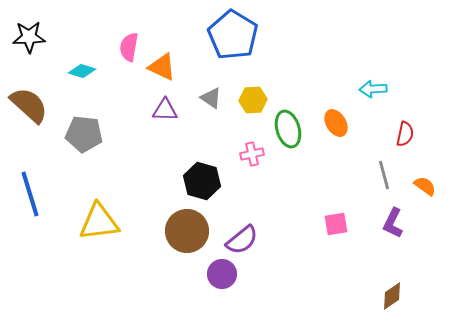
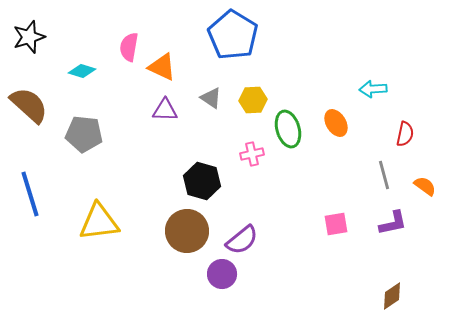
black star: rotated 16 degrees counterclockwise
purple L-shape: rotated 128 degrees counterclockwise
